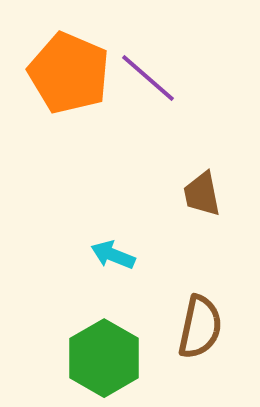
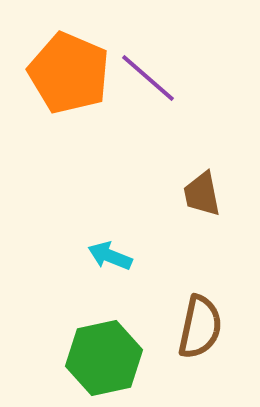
cyan arrow: moved 3 px left, 1 px down
green hexagon: rotated 18 degrees clockwise
